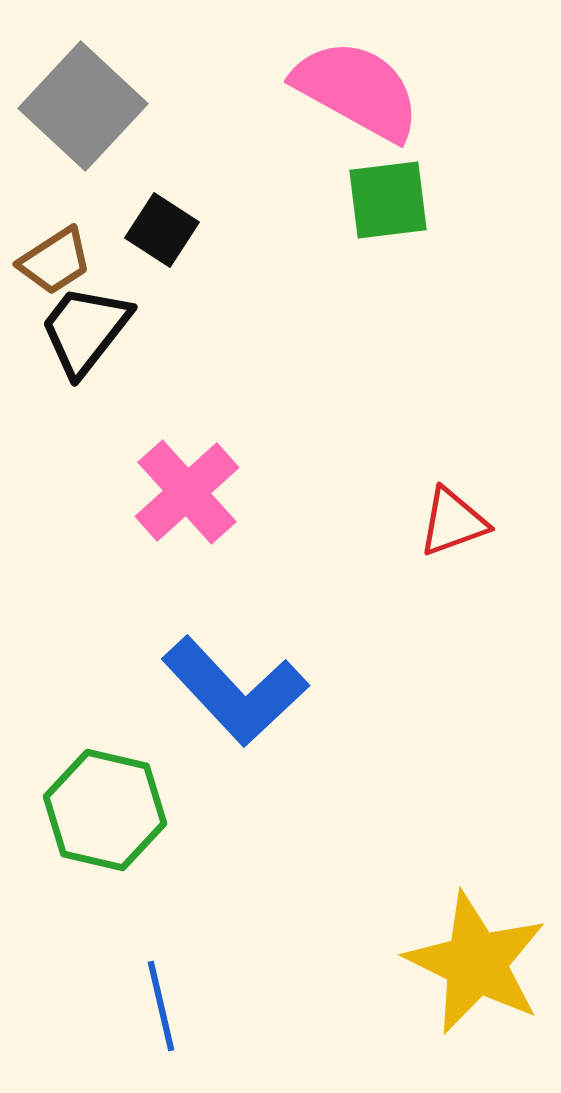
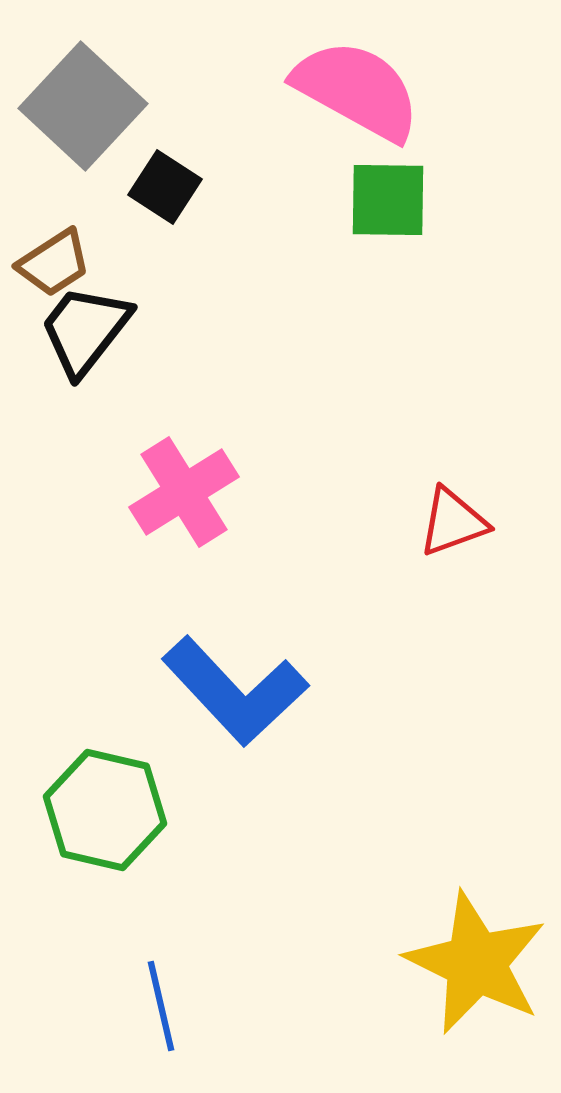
green square: rotated 8 degrees clockwise
black square: moved 3 px right, 43 px up
brown trapezoid: moved 1 px left, 2 px down
pink cross: moved 3 px left; rotated 10 degrees clockwise
